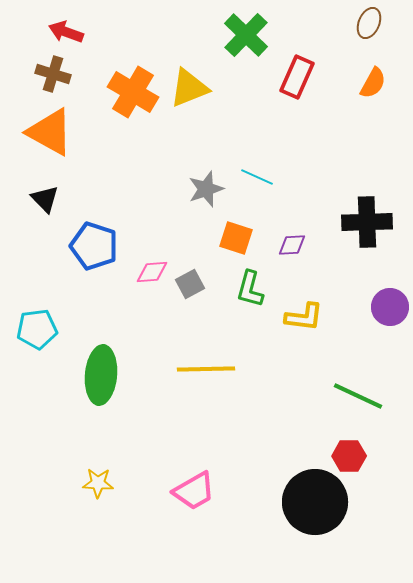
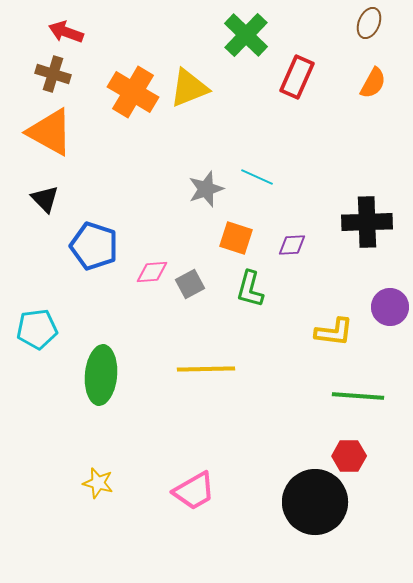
yellow L-shape: moved 30 px right, 15 px down
green line: rotated 21 degrees counterclockwise
yellow star: rotated 12 degrees clockwise
